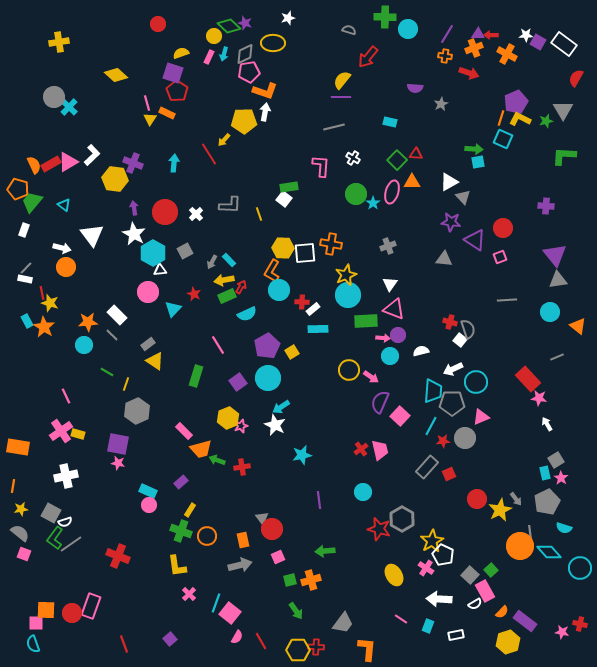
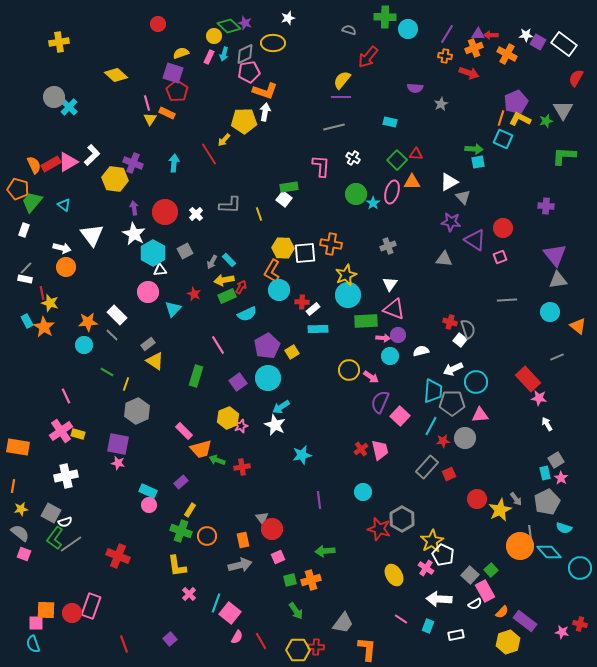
pink triangle at (481, 417): moved 1 px left, 2 px up; rotated 18 degrees clockwise
